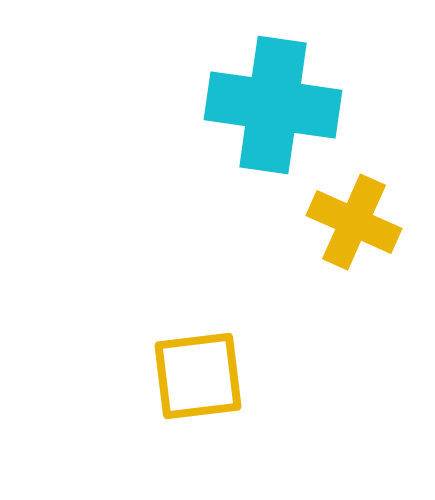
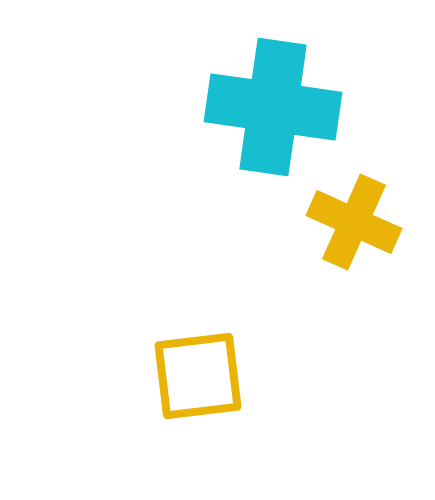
cyan cross: moved 2 px down
